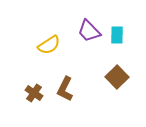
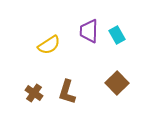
purple trapezoid: rotated 45 degrees clockwise
cyan rectangle: rotated 30 degrees counterclockwise
brown square: moved 6 px down
brown L-shape: moved 2 px right, 3 px down; rotated 10 degrees counterclockwise
